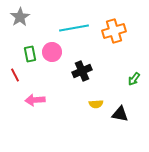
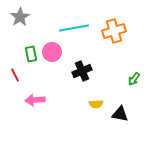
green rectangle: moved 1 px right
